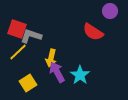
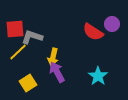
purple circle: moved 2 px right, 13 px down
red square: moved 2 px left; rotated 24 degrees counterclockwise
gray L-shape: moved 1 px right, 1 px down
yellow arrow: moved 2 px right, 1 px up
cyan star: moved 18 px right, 1 px down
